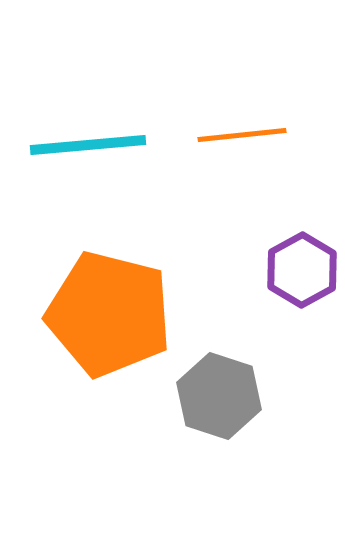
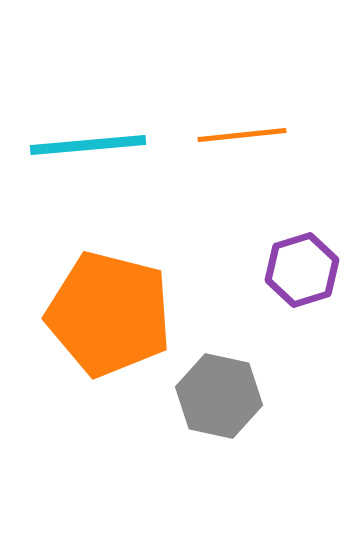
purple hexagon: rotated 12 degrees clockwise
gray hexagon: rotated 6 degrees counterclockwise
